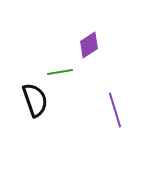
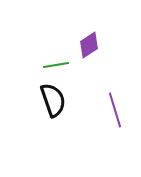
green line: moved 4 px left, 7 px up
black semicircle: moved 18 px right
